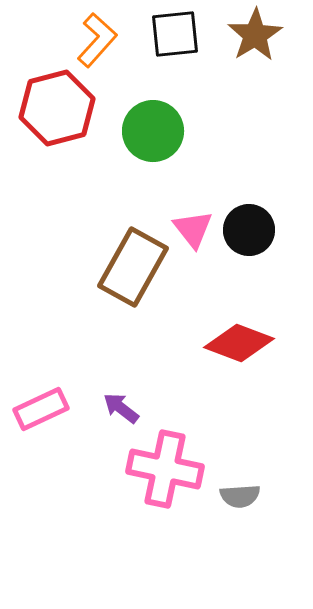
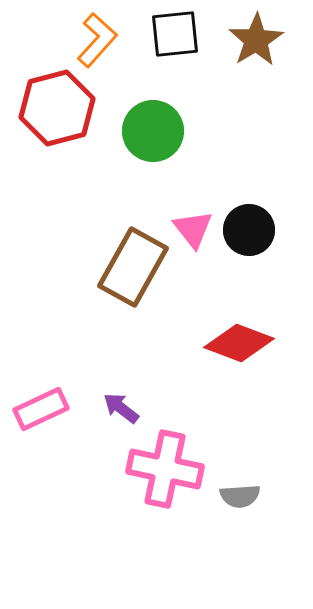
brown star: moved 1 px right, 5 px down
